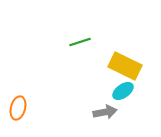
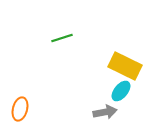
green line: moved 18 px left, 4 px up
cyan ellipse: moved 2 px left; rotated 15 degrees counterclockwise
orange ellipse: moved 2 px right, 1 px down
